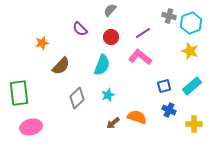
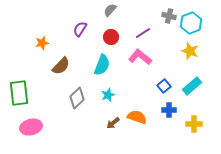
purple semicircle: rotated 77 degrees clockwise
blue square: rotated 24 degrees counterclockwise
blue cross: rotated 24 degrees counterclockwise
